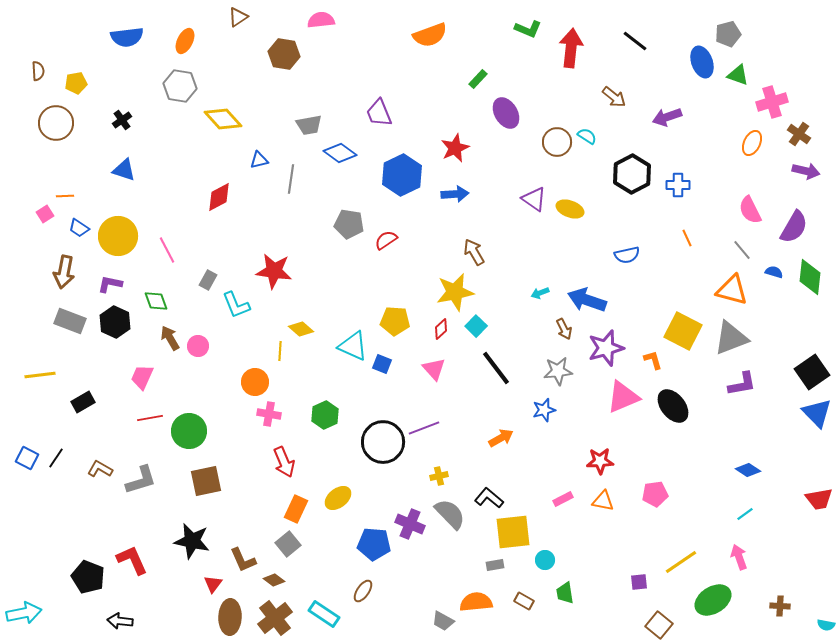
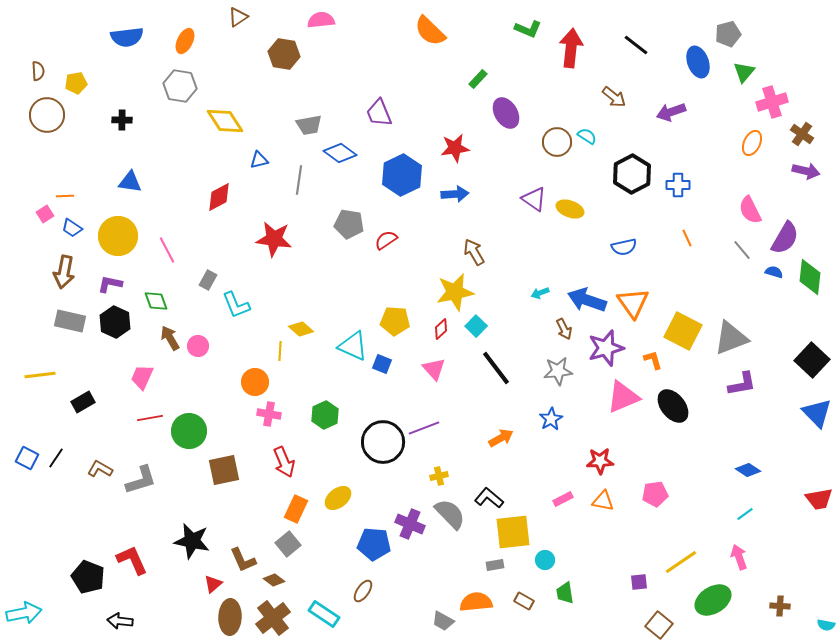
orange semicircle at (430, 35): moved 4 px up; rotated 64 degrees clockwise
black line at (635, 41): moved 1 px right, 4 px down
blue ellipse at (702, 62): moved 4 px left
green triangle at (738, 75): moved 6 px right, 3 px up; rotated 50 degrees clockwise
purple arrow at (667, 117): moved 4 px right, 5 px up
yellow diamond at (223, 119): moved 2 px right, 2 px down; rotated 9 degrees clockwise
black cross at (122, 120): rotated 36 degrees clockwise
brown circle at (56, 123): moved 9 px left, 8 px up
brown cross at (799, 134): moved 3 px right
red star at (455, 148): rotated 16 degrees clockwise
blue triangle at (124, 170): moved 6 px right, 12 px down; rotated 10 degrees counterclockwise
gray line at (291, 179): moved 8 px right, 1 px down
purple semicircle at (794, 227): moved 9 px left, 11 px down
blue trapezoid at (79, 228): moved 7 px left
blue semicircle at (627, 255): moved 3 px left, 8 px up
red star at (274, 271): moved 32 px up
orange triangle at (732, 290): moved 99 px left, 13 px down; rotated 40 degrees clockwise
gray rectangle at (70, 321): rotated 8 degrees counterclockwise
black square at (812, 372): moved 12 px up; rotated 12 degrees counterclockwise
blue star at (544, 410): moved 7 px right, 9 px down; rotated 15 degrees counterclockwise
brown square at (206, 481): moved 18 px right, 11 px up
red triangle at (213, 584): rotated 12 degrees clockwise
brown cross at (275, 618): moved 2 px left
